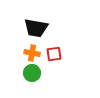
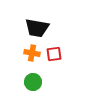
black trapezoid: moved 1 px right
green circle: moved 1 px right, 9 px down
